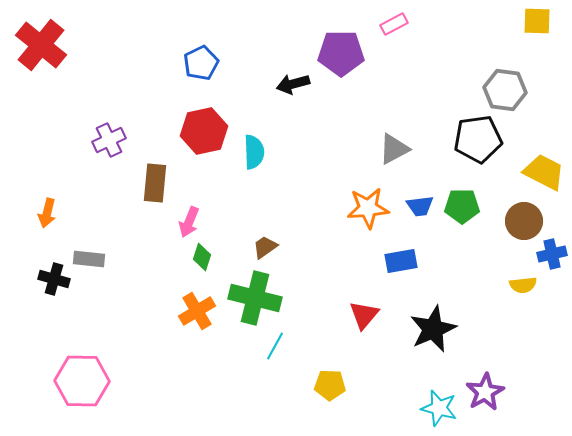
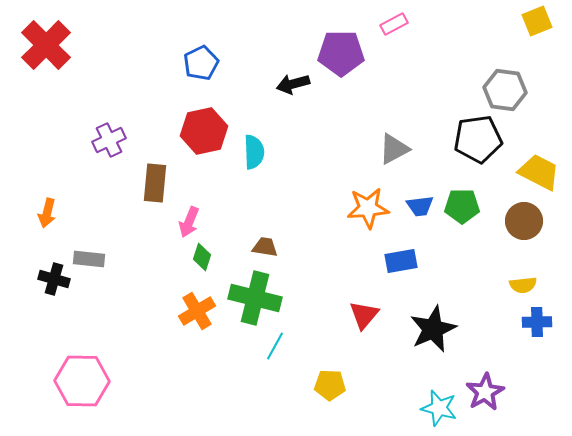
yellow square: rotated 24 degrees counterclockwise
red cross: moved 5 px right; rotated 6 degrees clockwise
yellow trapezoid: moved 5 px left
brown trapezoid: rotated 44 degrees clockwise
blue cross: moved 15 px left, 68 px down; rotated 12 degrees clockwise
